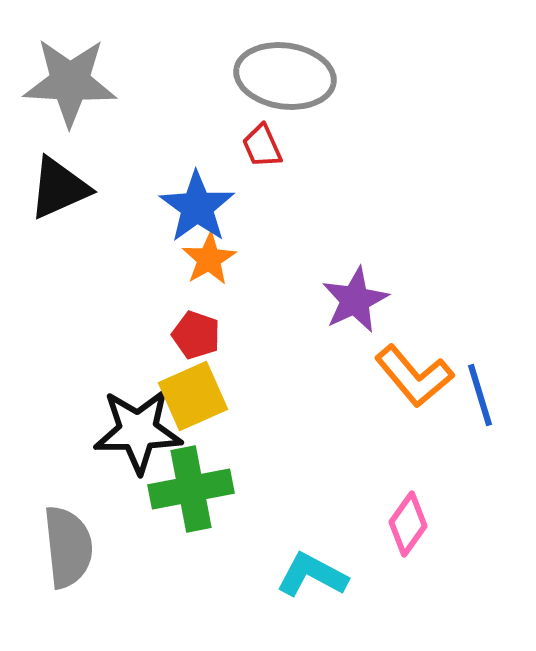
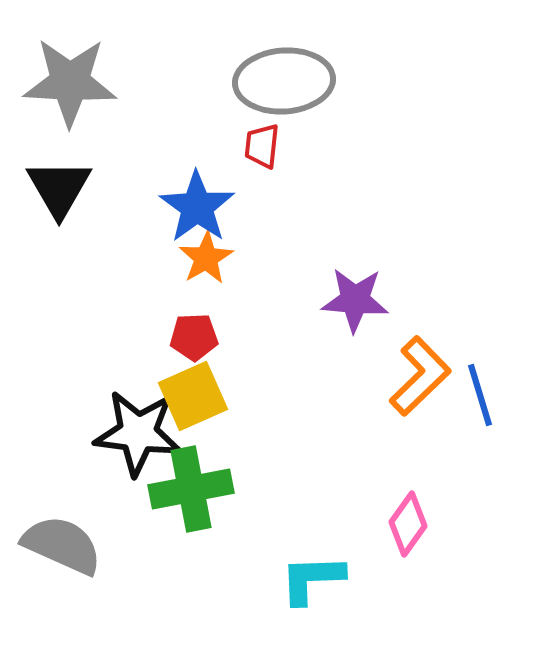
gray ellipse: moved 1 px left, 5 px down; rotated 12 degrees counterclockwise
red trapezoid: rotated 30 degrees clockwise
black triangle: rotated 36 degrees counterclockwise
orange star: moved 3 px left, 1 px up
purple star: rotated 30 degrees clockwise
red pentagon: moved 2 px left, 2 px down; rotated 21 degrees counterclockwise
orange L-shape: moved 6 px right; rotated 94 degrees counterclockwise
black star: moved 2 px down; rotated 8 degrees clockwise
gray semicircle: moved 6 px left, 2 px up; rotated 60 degrees counterclockwise
cyan L-shape: moved 4 px down; rotated 30 degrees counterclockwise
